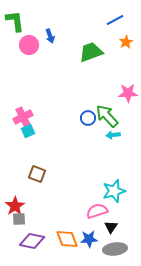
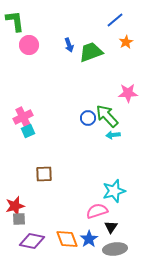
blue line: rotated 12 degrees counterclockwise
blue arrow: moved 19 px right, 9 px down
brown square: moved 7 px right; rotated 24 degrees counterclockwise
red star: rotated 18 degrees clockwise
blue star: rotated 30 degrees counterclockwise
